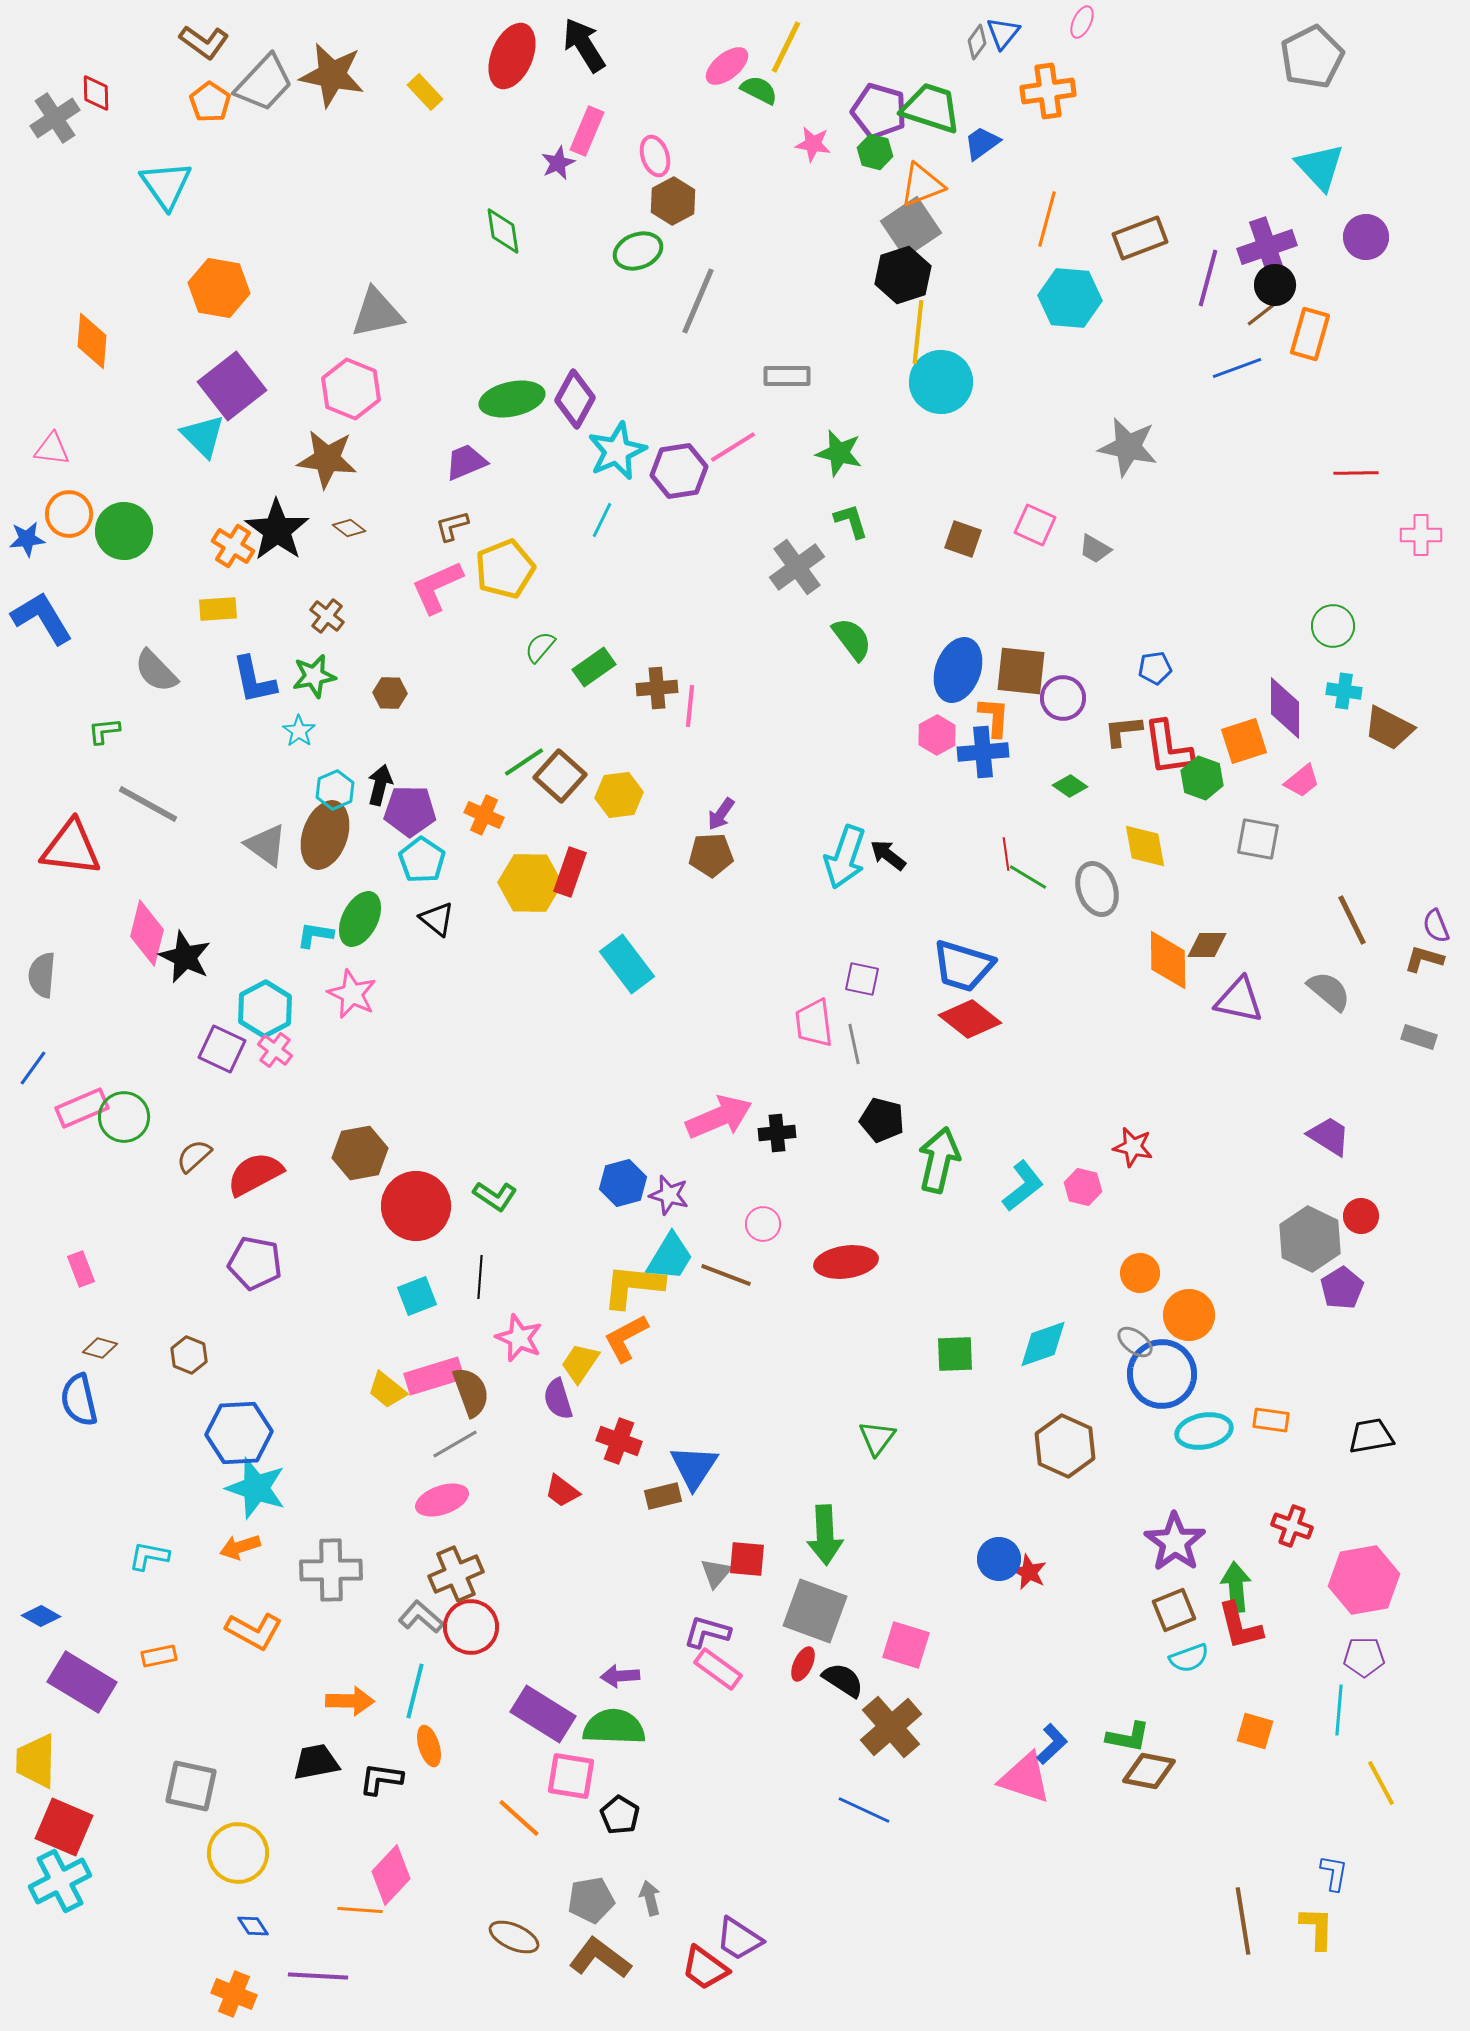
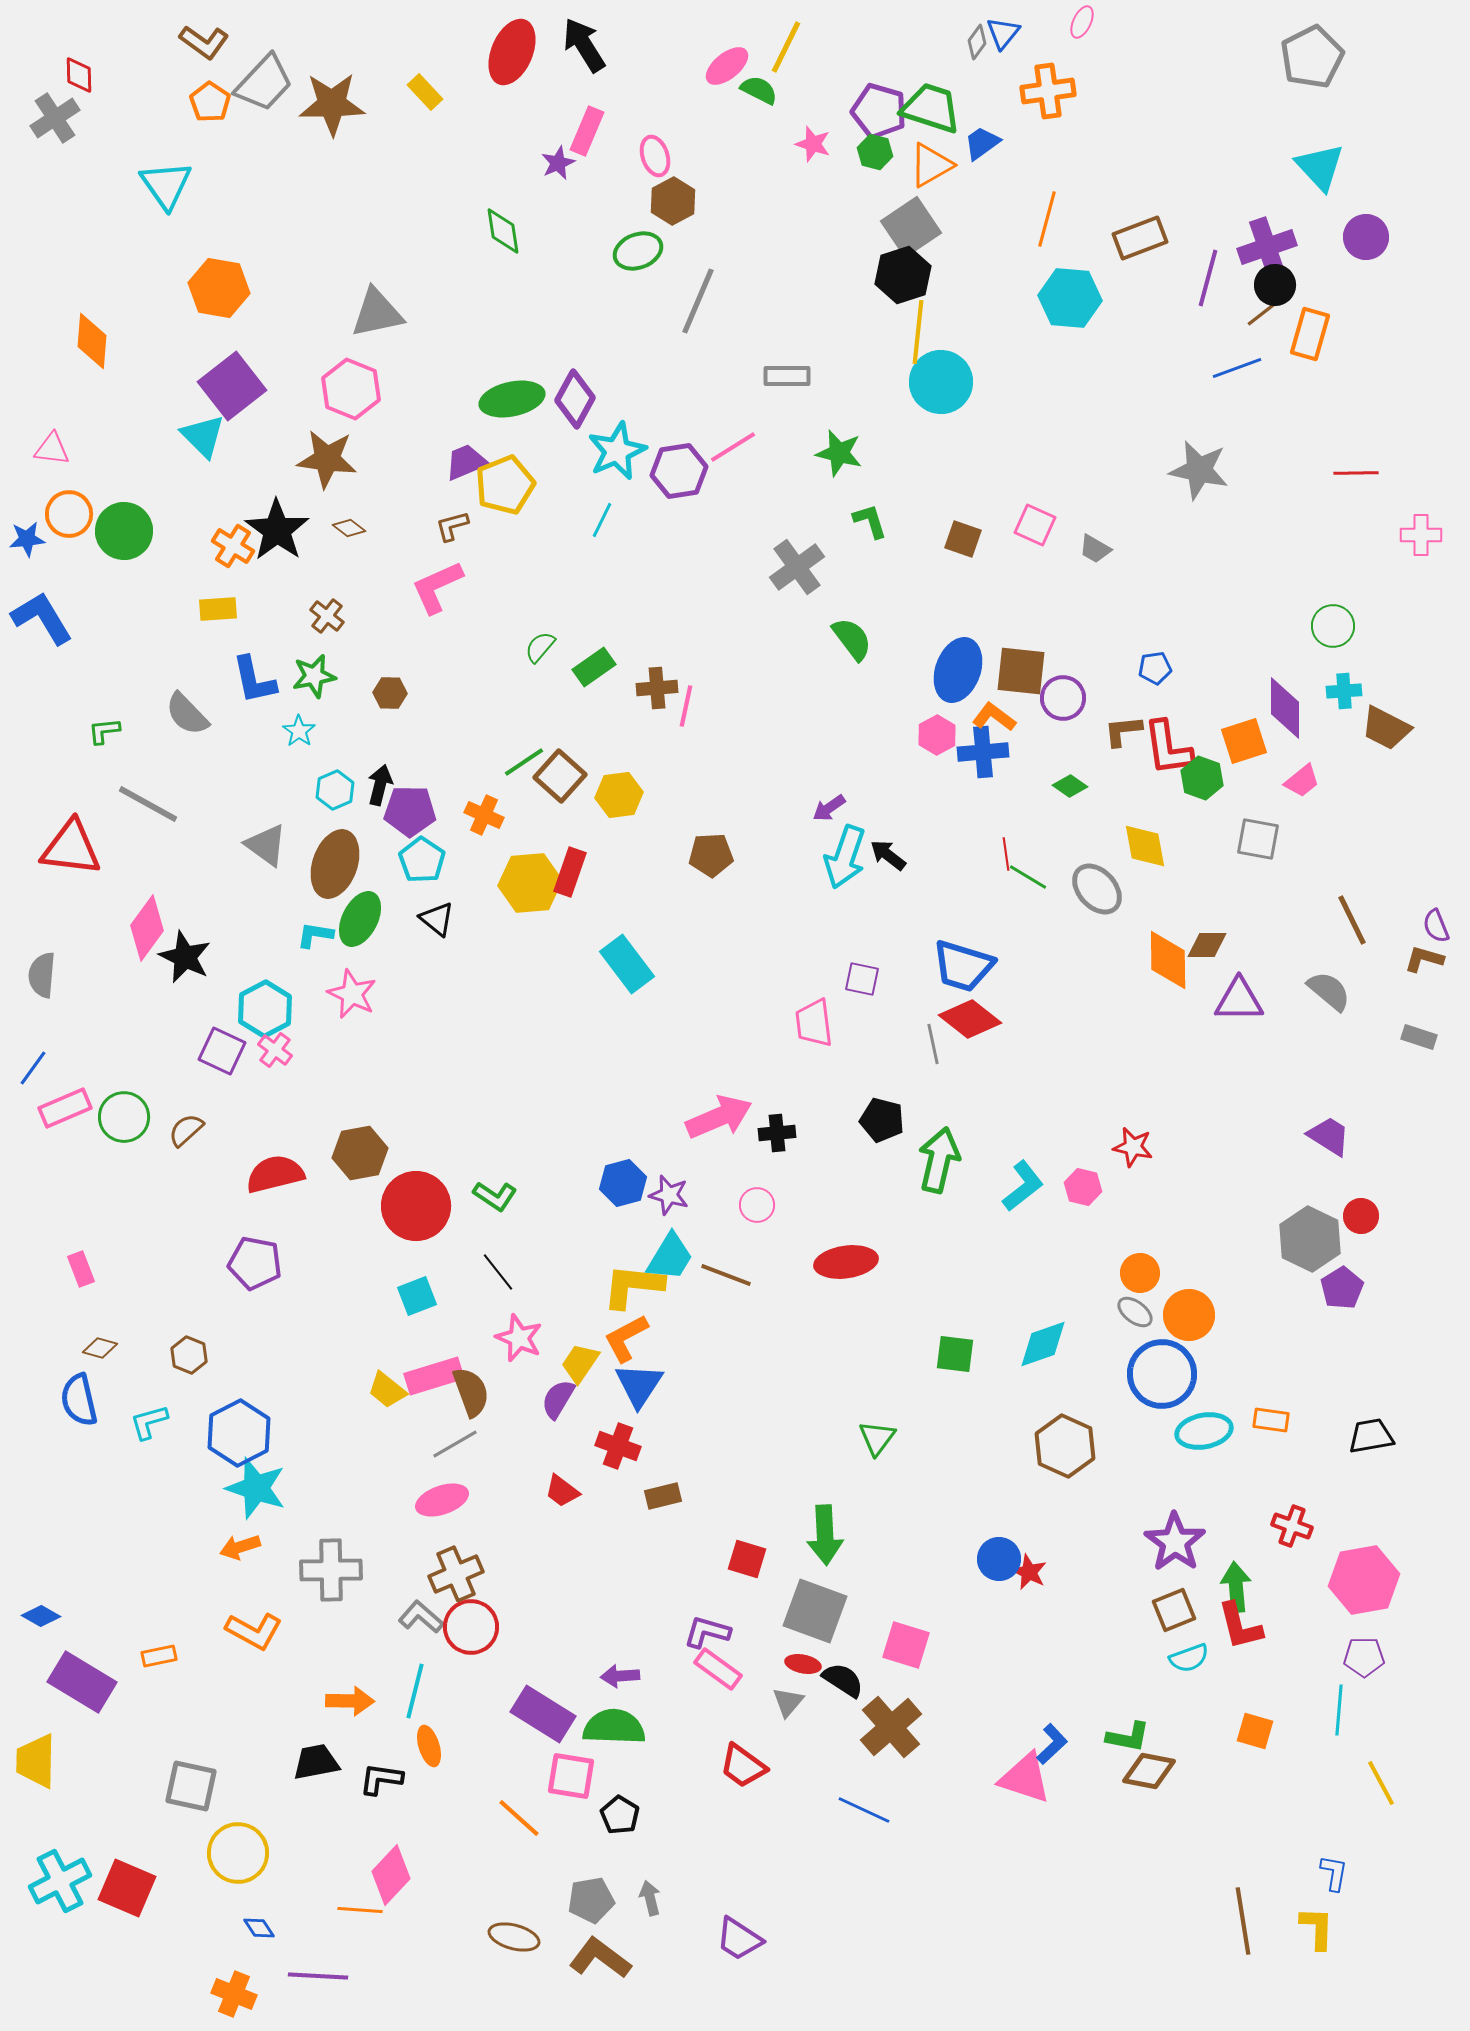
red ellipse at (512, 56): moved 4 px up
brown star at (332, 75): moved 29 px down; rotated 12 degrees counterclockwise
red diamond at (96, 93): moved 17 px left, 18 px up
pink star at (813, 144): rotated 9 degrees clockwise
orange triangle at (922, 185): moved 9 px right, 20 px up; rotated 9 degrees counterclockwise
gray star at (1128, 447): moved 71 px right, 23 px down
green L-shape at (851, 521): moved 19 px right
yellow pentagon at (505, 569): moved 84 px up
gray semicircle at (156, 671): moved 31 px right, 43 px down
cyan cross at (1344, 691): rotated 12 degrees counterclockwise
pink line at (690, 706): moved 4 px left; rotated 6 degrees clockwise
orange L-shape at (994, 717): rotated 57 degrees counterclockwise
brown trapezoid at (1389, 728): moved 3 px left
purple arrow at (721, 814): moved 108 px right, 6 px up; rotated 20 degrees clockwise
brown ellipse at (325, 835): moved 10 px right, 29 px down
yellow hexagon at (530, 883): rotated 6 degrees counterclockwise
gray ellipse at (1097, 889): rotated 22 degrees counterclockwise
pink diamond at (147, 933): moved 5 px up; rotated 22 degrees clockwise
purple triangle at (1239, 1000): rotated 12 degrees counterclockwise
gray line at (854, 1044): moved 79 px right
purple square at (222, 1049): moved 2 px down
pink rectangle at (82, 1108): moved 17 px left
brown semicircle at (194, 1156): moved 8 px left, 26 px up
red semicircle at (255, 1174): moved 20 px right; rotated 14 degrees clockwise
pink circle at (763, 1224): moved 6 px left, 19 px up
black line at (480, 1277): moved 18 px right, 5 px up; rotated 42 degrees counterclockwise
gray ellipse at (1135, 1342): moved 30 px up
green square at (955, 1354): rotated 9 degrees clockwise
purple semicircle at (558, 1399): rotated 48 degrees clockwise
blue hexagon at (239, 1433): rotated 24 degrees counterclockwise
red cross at (619, 1441): moved 1 px left, 5 px down
blue triangle at (694, 1467): moved 55 px left, 82 px up
cyan L-shape at (149, 1556): moved 134 px up; rotated 27 degrees counterclockwise
red square at (747, 1559): rotated 12 degrees clockwise
gray triangle at (716, 1573): moved 72 px right, 129 px down
red ellipse at (803, 1664): rotated 76 degrees clockwise
red square at (64, 1827): moved 63 px right, 61 px down
blue diamond at (253, 1926): moved 6 px right, 2 px down
brown ellipse at (514, 1937): rotated 9 degrees counterclockwise
red trapezoid at (705, 1968): moved 38 px right, 202 px up
